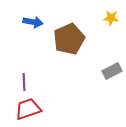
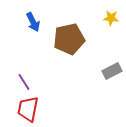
blue arrow: rotated 54 degrees clockwise
brown pentagon: rotated 12 degrees clockwise
purple line: rotated 30 degrees counterclockwise
red trapezoid: rotated 60 degrees counterclockwise
